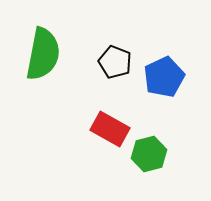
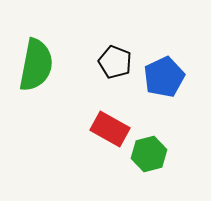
green semicircle: moved 7 px left, 11 px down
